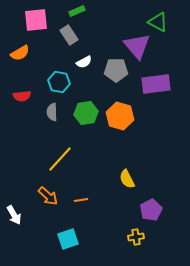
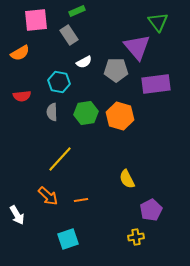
green triangle: rotated 25 degrees clockwise
purple triangle: moved 1 px down
white arrow: moved 3 px right
